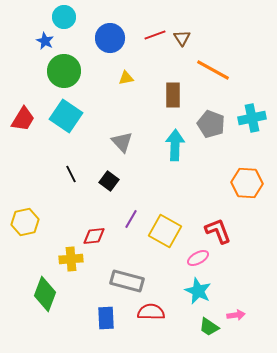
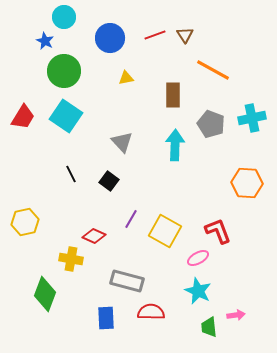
brown triangle: moved 3 px right, 3 px up
red trapezoid: moved 2 px up
red diamond: rotated 30 degrees clockwise
yellow cross: rotated 15 degrees clockwise
green trapezoid: rotated 50 degrees clockwise
